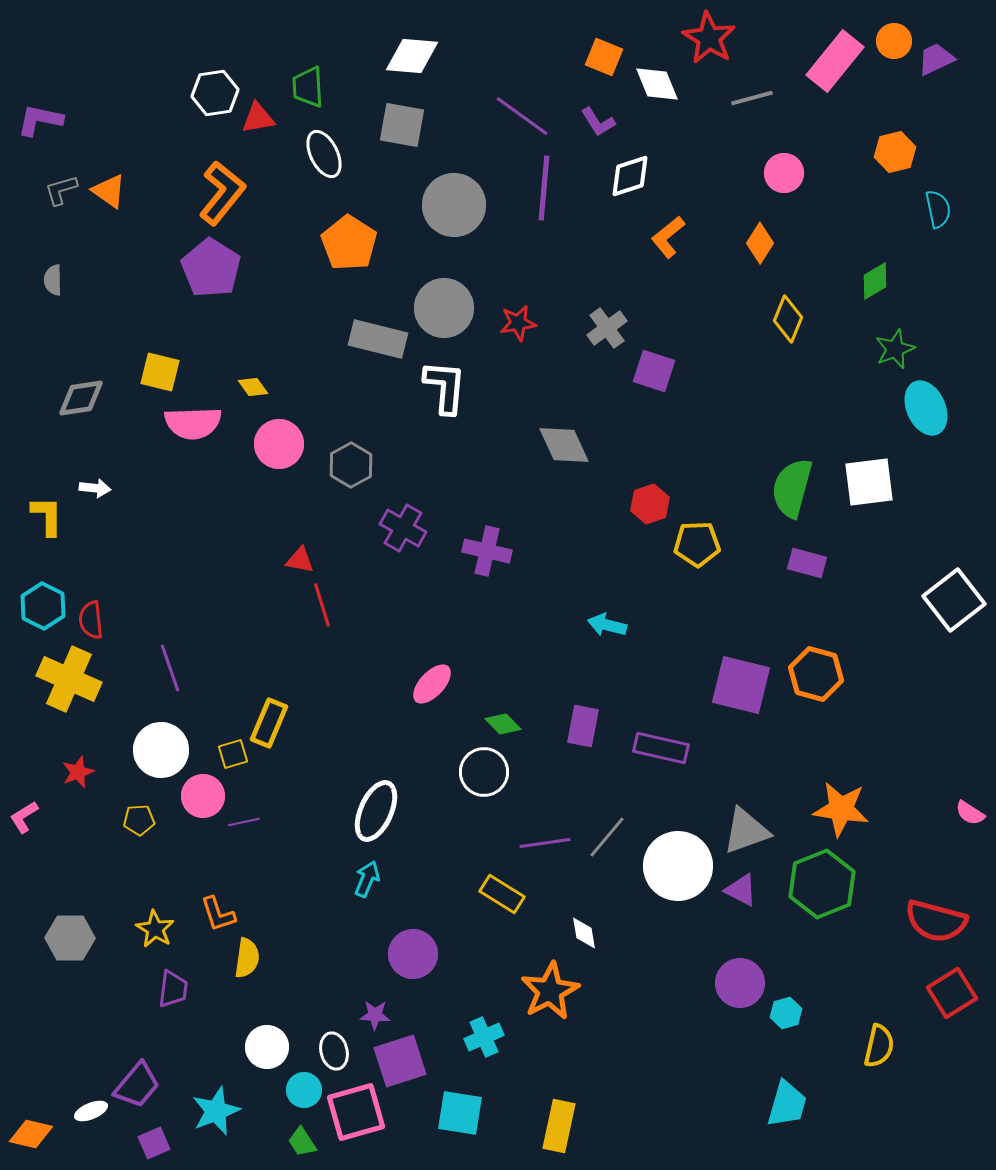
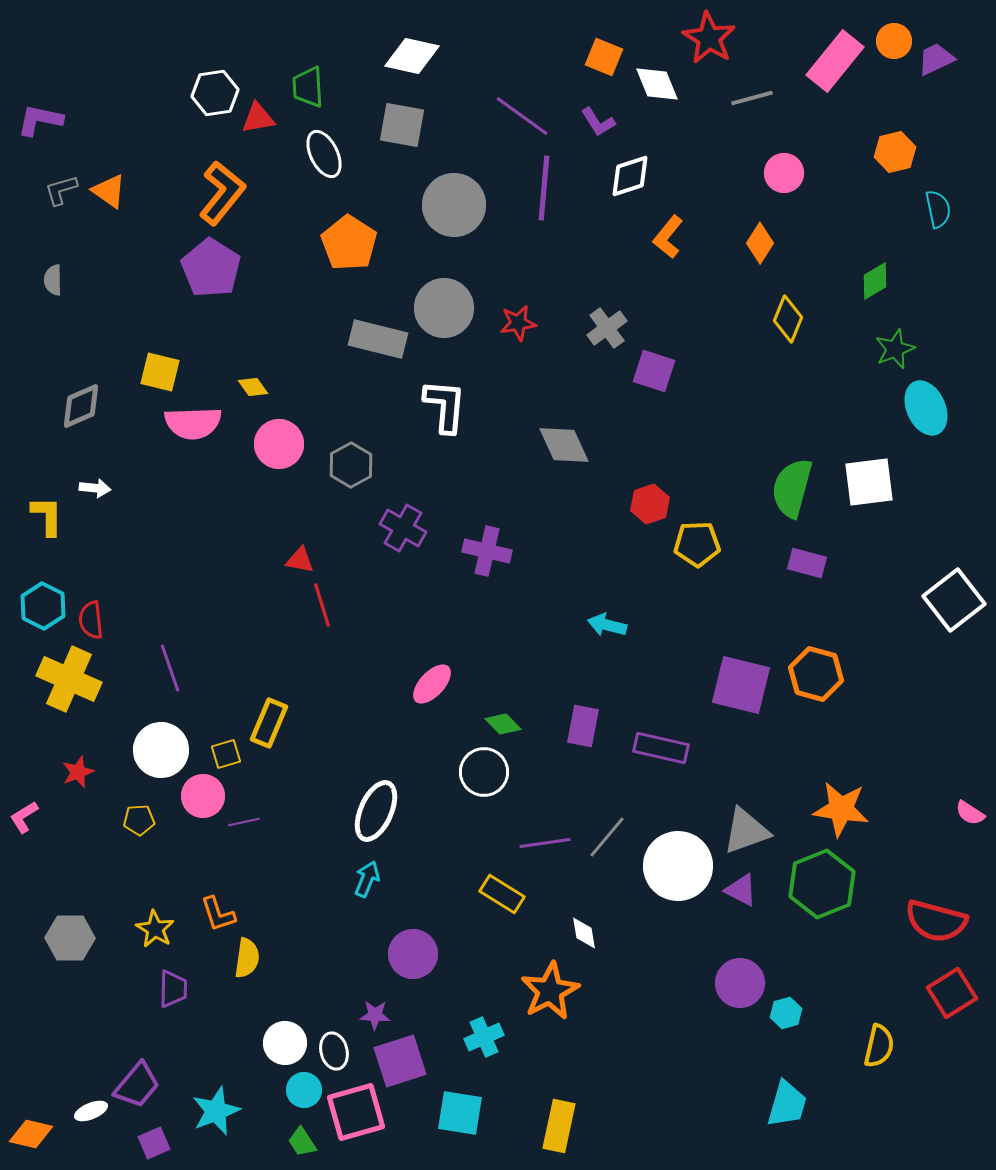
white diamond at (412, 56): rotated 8 degrees clockwise
orange L-shape at (668, 237): rotated 12 degrees counterclockwise
white L-shape at (445, 387): moved 19 px down
gray diamond at (81, 398): moved 8 px down; rotated 15 degrees counterclockwise
yellow square at (233, 754): moved 7 px left
purple trapezoid at (173, 989): rotated 6 degrees counterclockwise
white circle at (267, 1047): moved 18 px right, 4 px up
